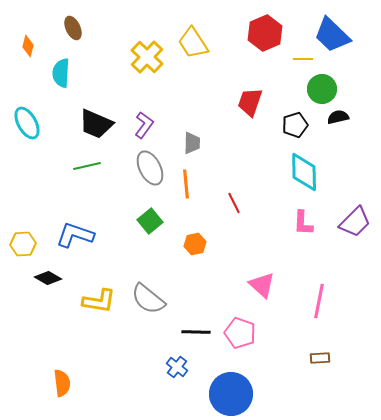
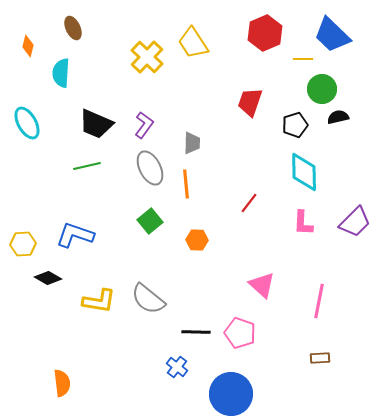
red line: moved 15 px right; rotated 65 degrees clockwise
orange hexagon: moved 2 px right, 4 px up; rotated 15 degrees clockwise
